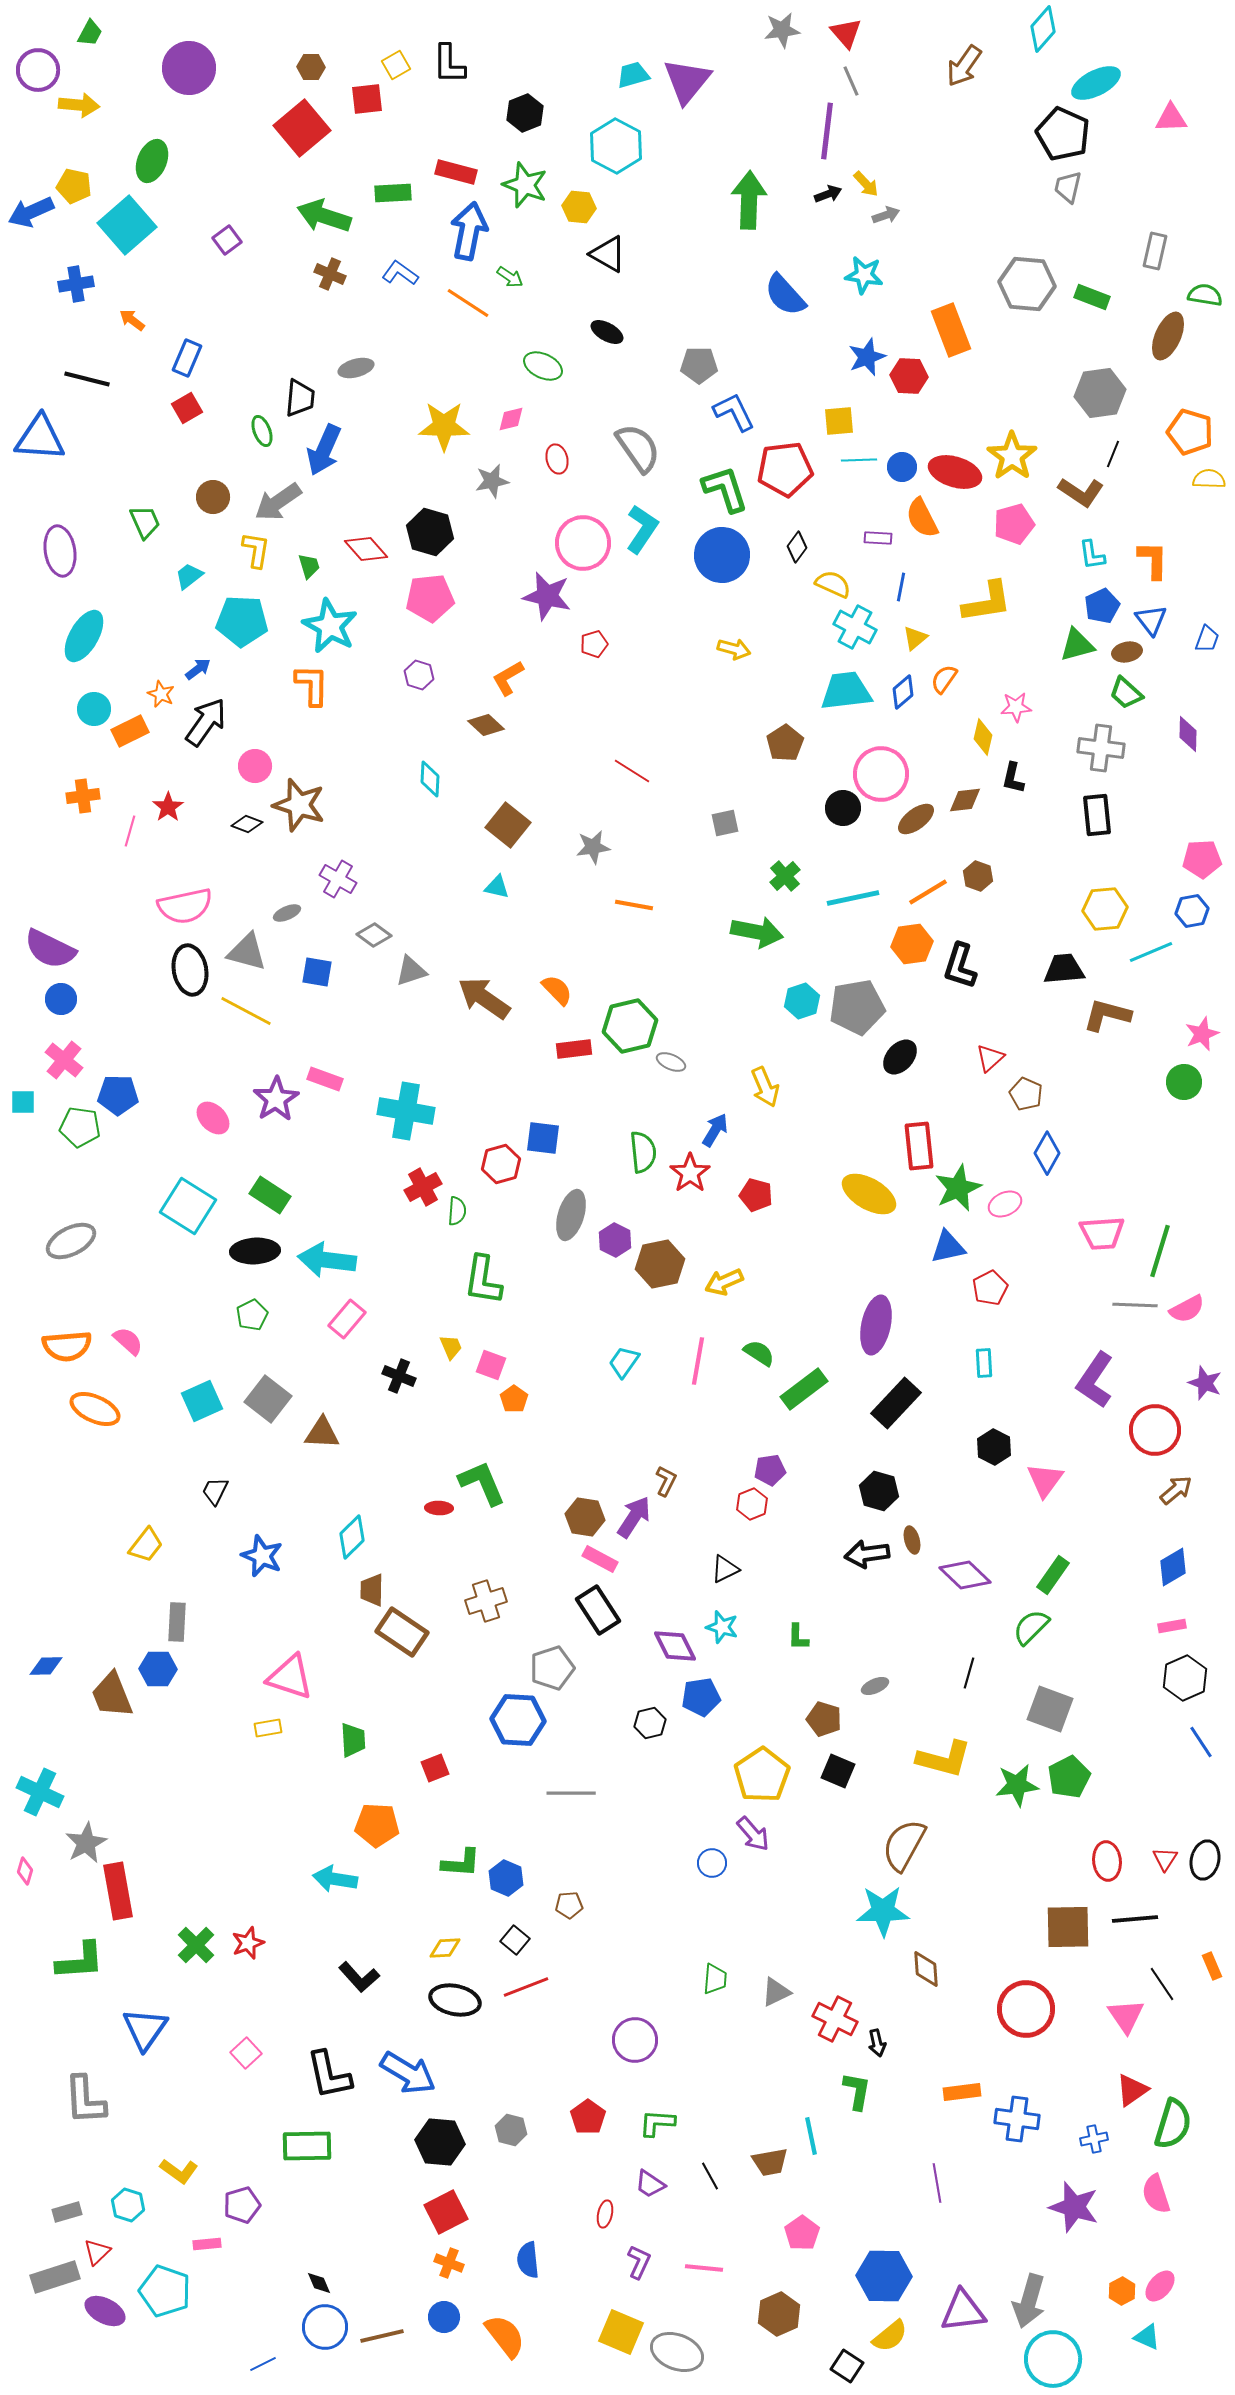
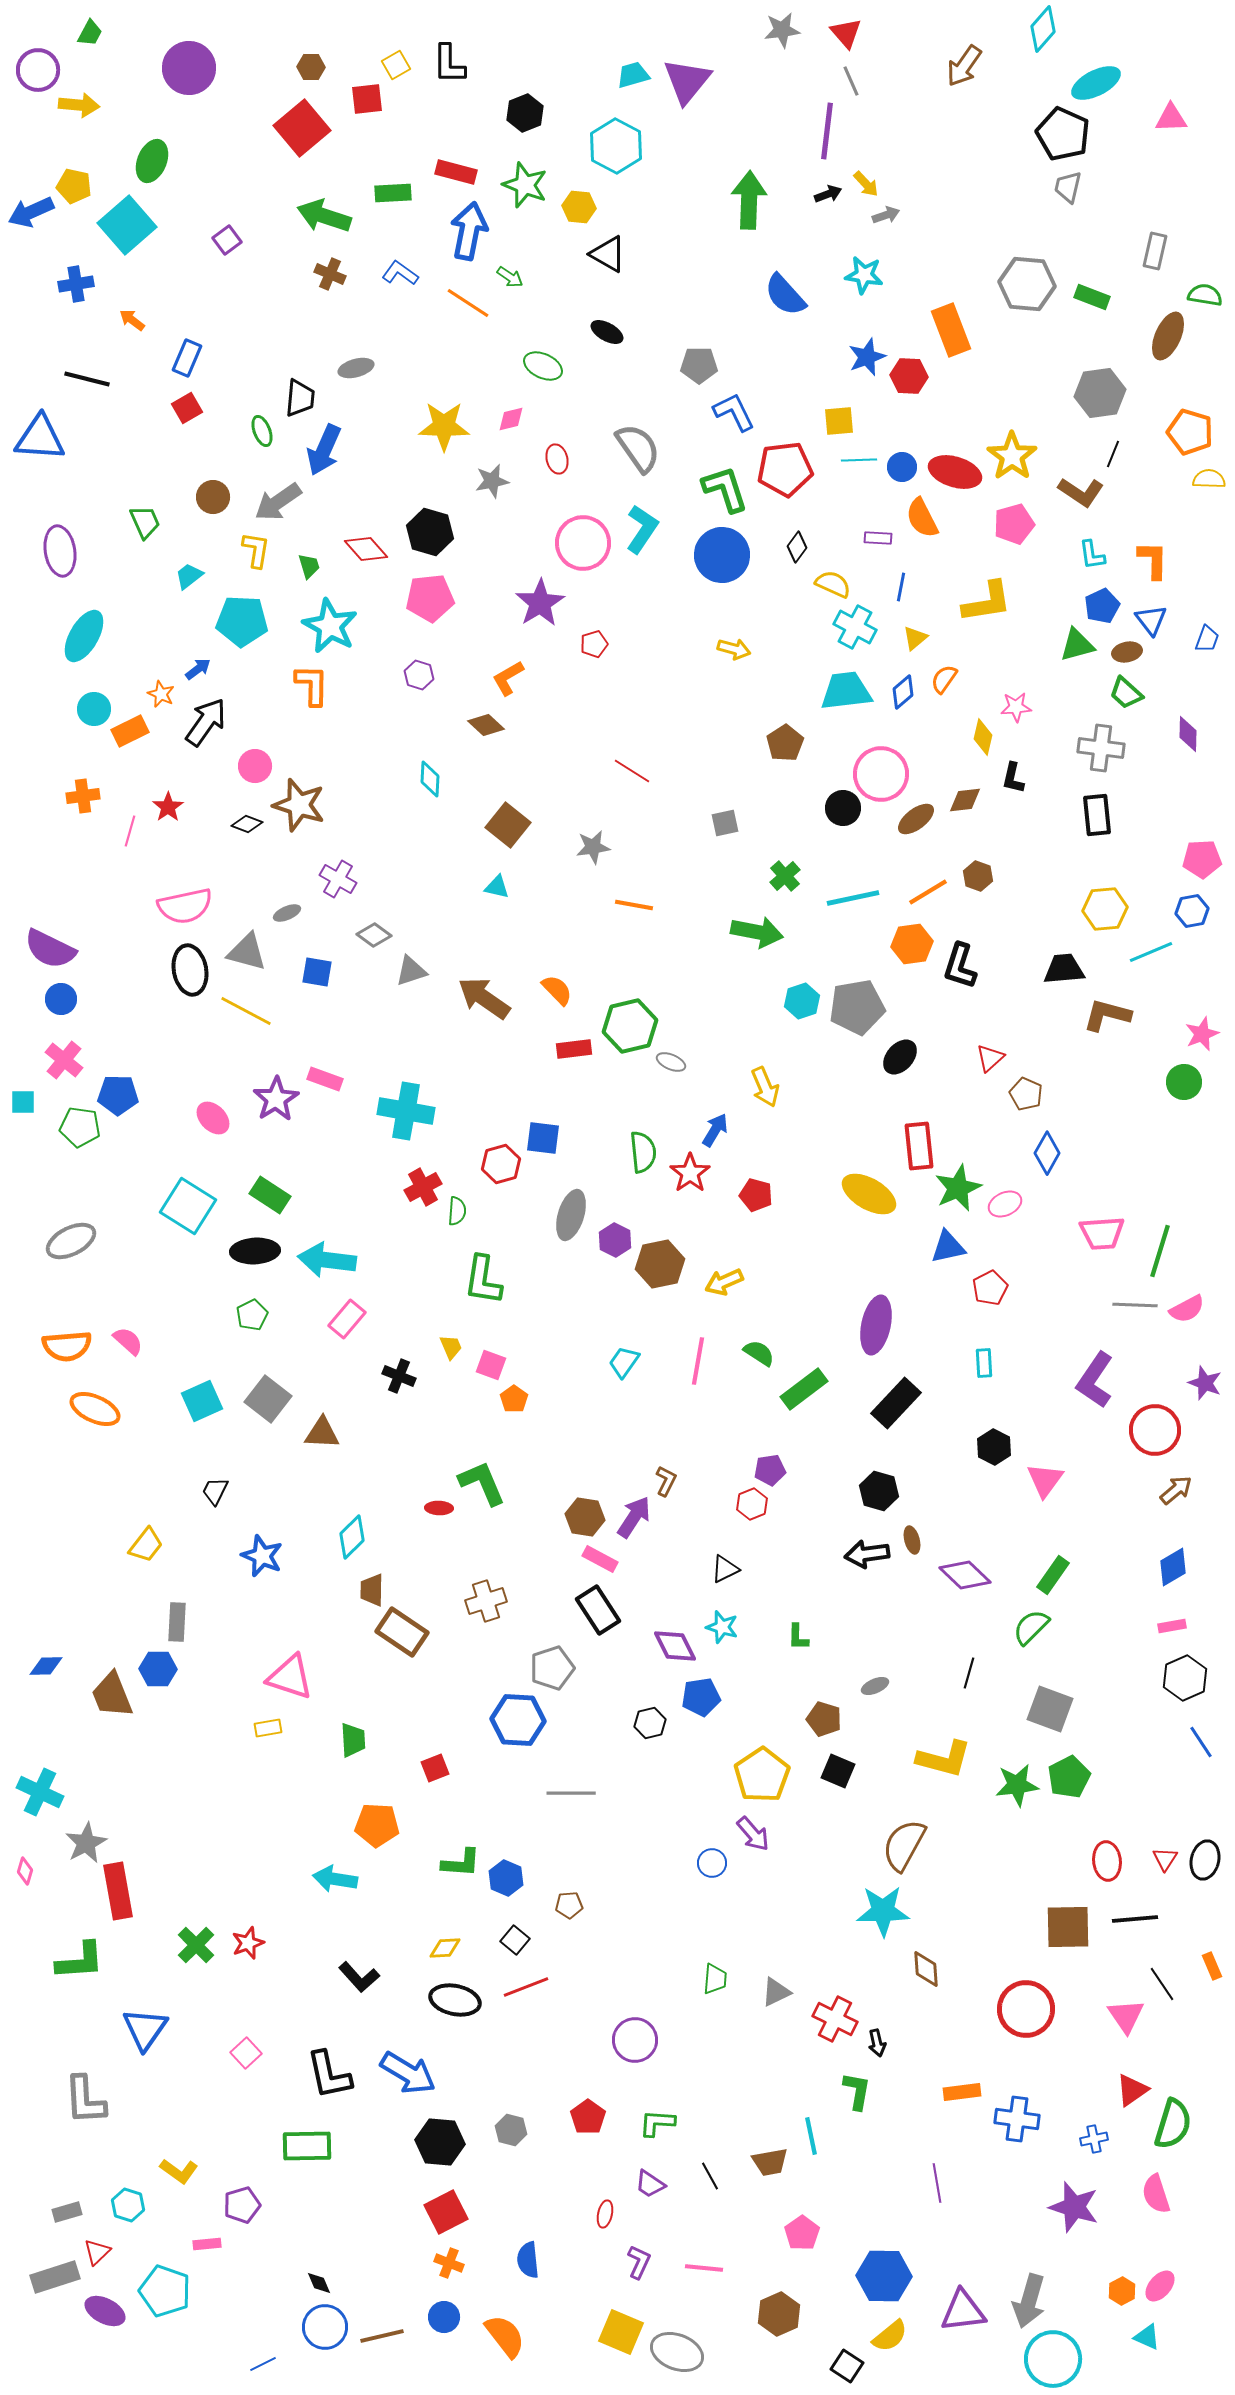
purple star at (547, 596): moved 7 px left, 7 px down; rotated 27 degrees clockwise
